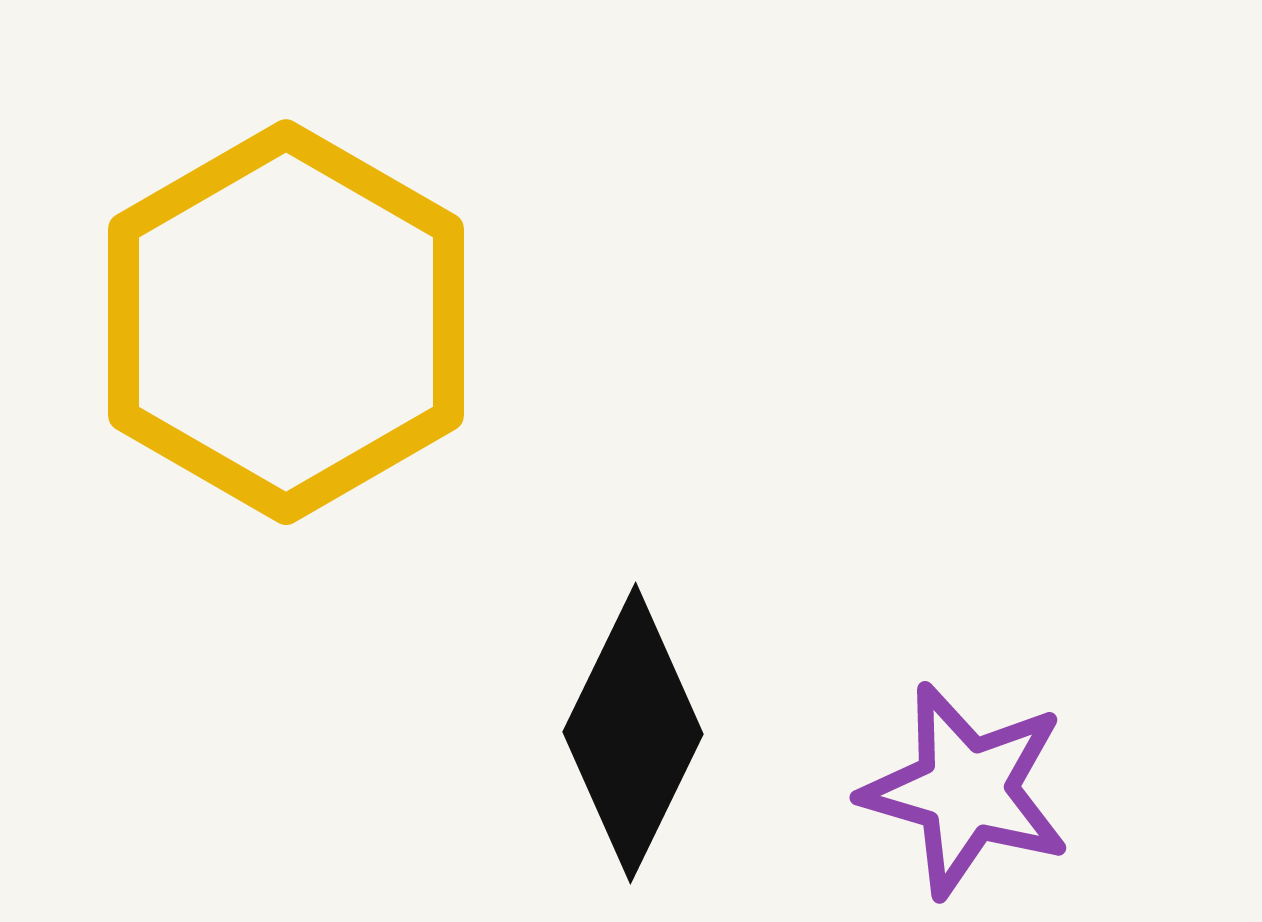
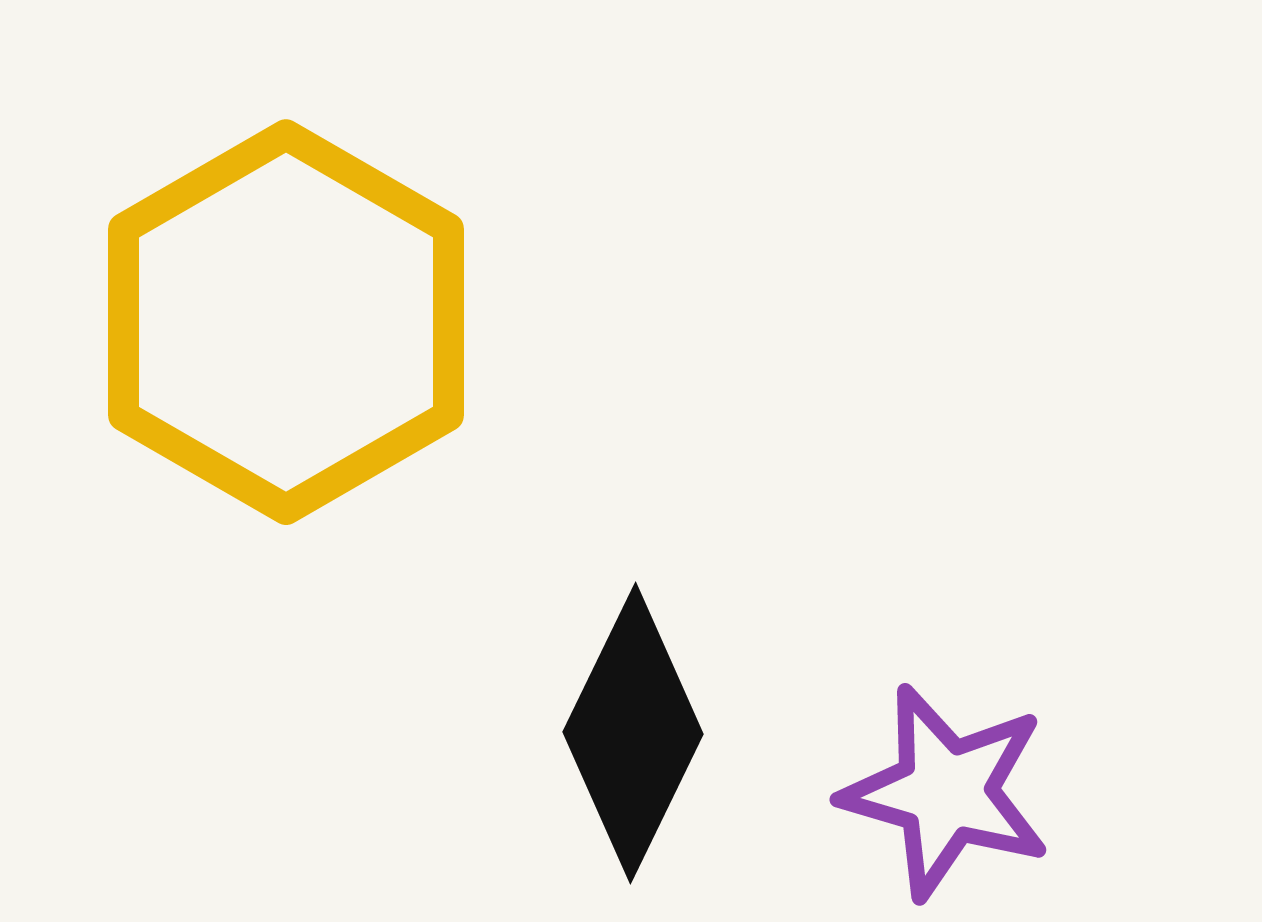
purple star: moved 20 px left, 2 px down
